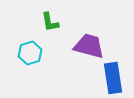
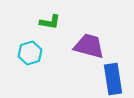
green L-shape: rotated 70 degrees counterclockwise
blue rectangle: moved 1 px down
